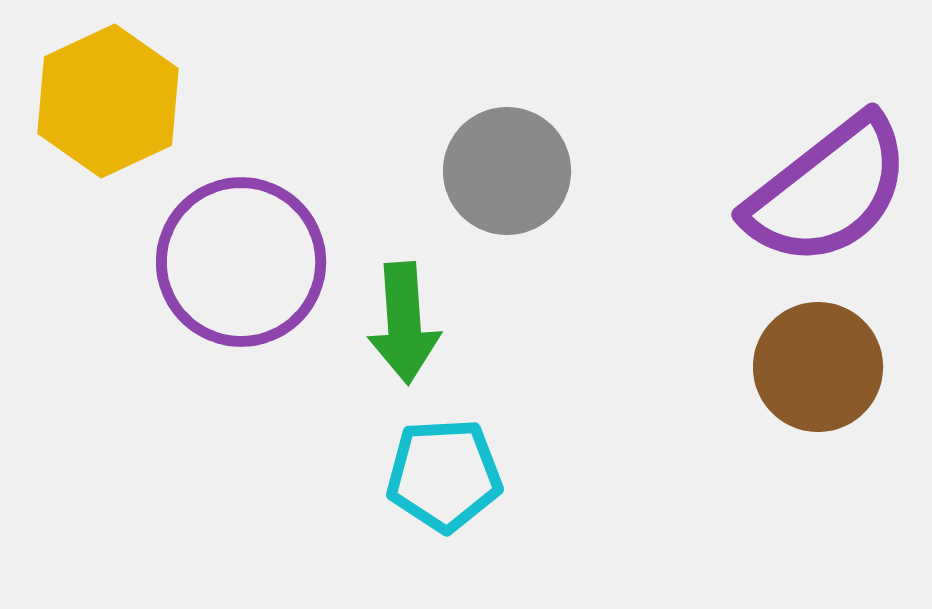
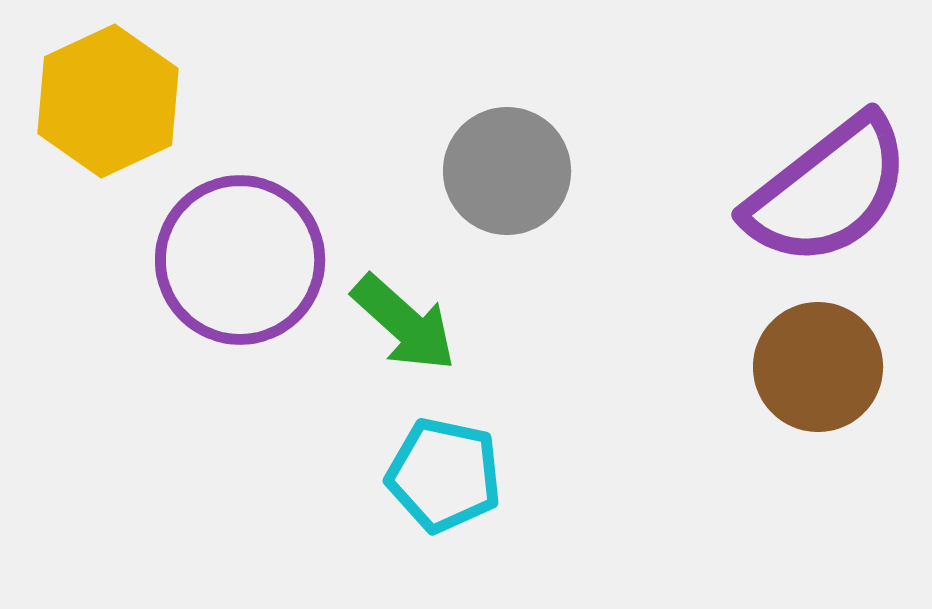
purple circle: moved 1 px left, 2 px up
green arrow: rotated 44 degrees counterclockwise
cyan pentagon: rotated 15 degrees clockwise
